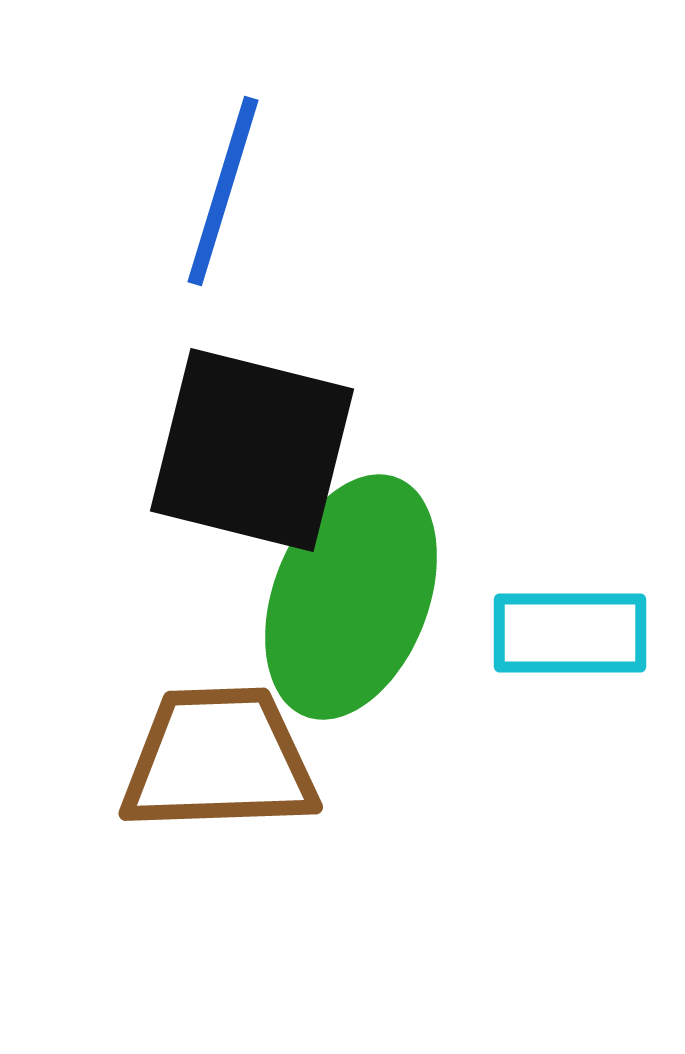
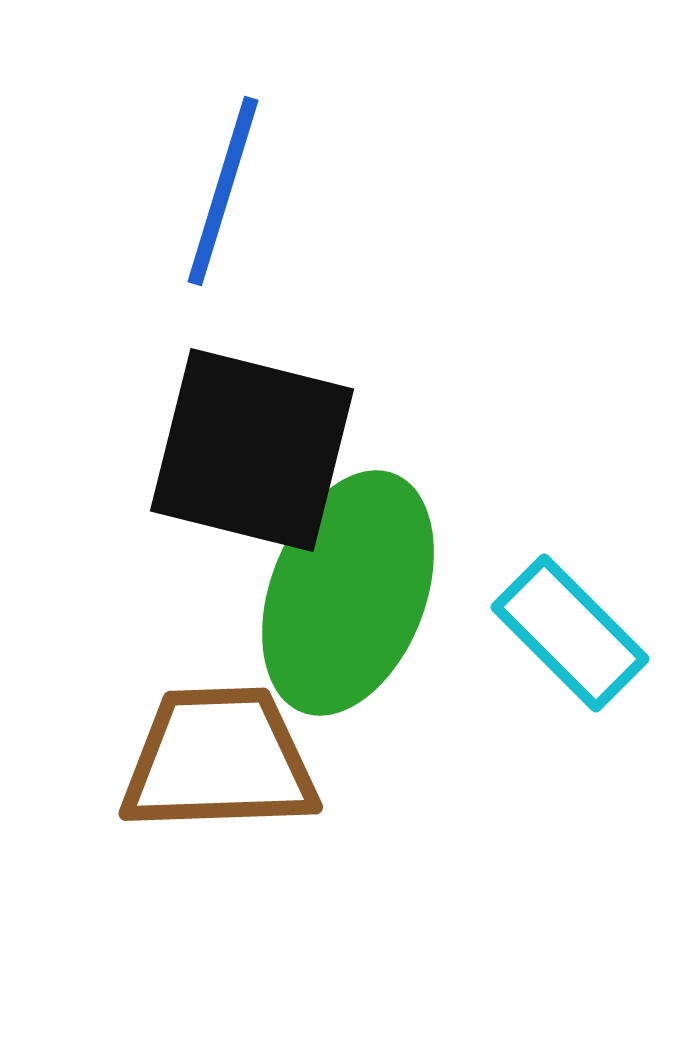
green ellipse: moved 3 px left, 4 px up
cyan rectangle: rotated 45 degrees clockwise
